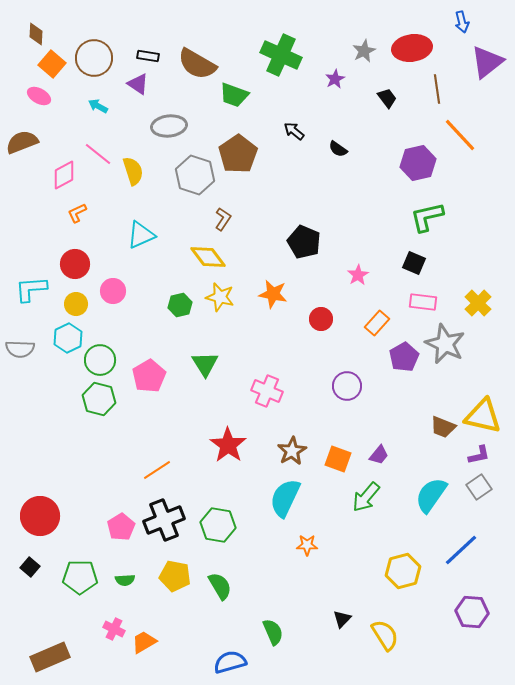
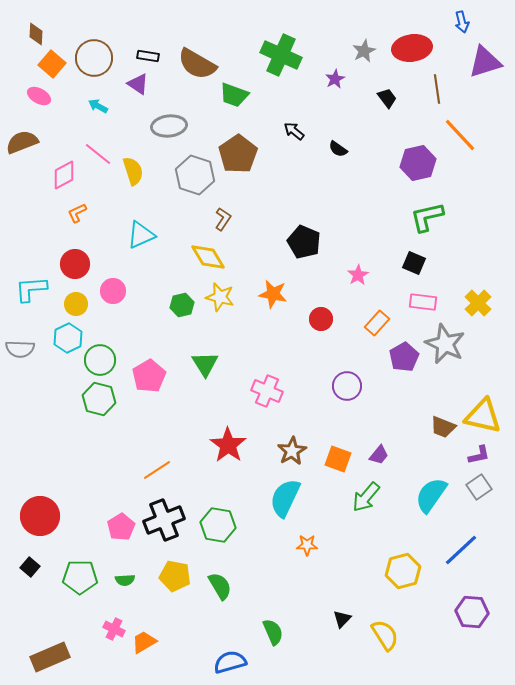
purple triangle at (487, 62): moved 2 px left; rotated 21 degrees clockwise
yellow diamond at (208, 257): rotated 6 degrees clockwise
green hexagon at (180, 305): moved 2 px right
